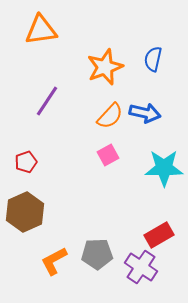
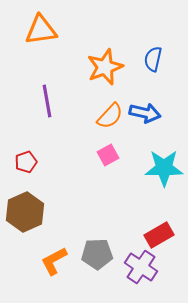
purple line: rotated 44 degrees counterclockwise
